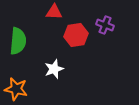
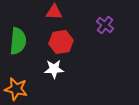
purple cross: rotated 18 degrees clockwise
red hexagon: moved 15 px left, 7 px down
white star: rotated 18 degrees clockwise
